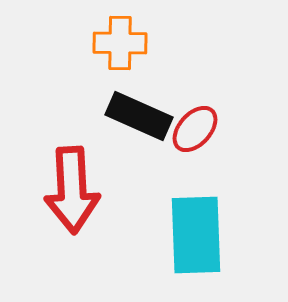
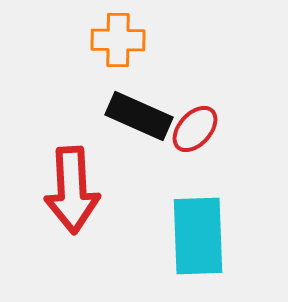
orange cross: moved 2 px left, 3 px up
cyan rectangle: moved 2 px right, 1 px down
